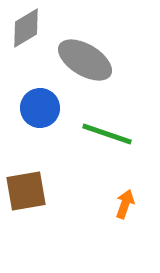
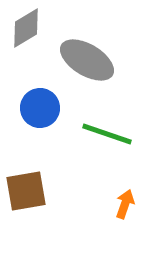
gray ellipse: moved 2 px right
